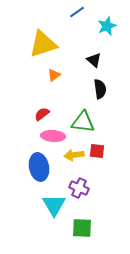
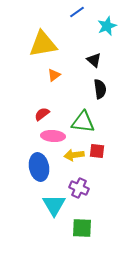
yellow triangle: rotated 8 degrees clockwise
